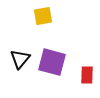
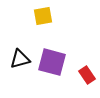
black triangle: rotated 35 degrees clockwise
red rectangle: rotated 36 degrees counterclockwise
